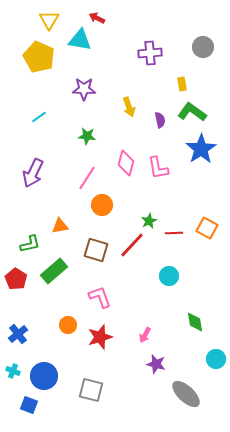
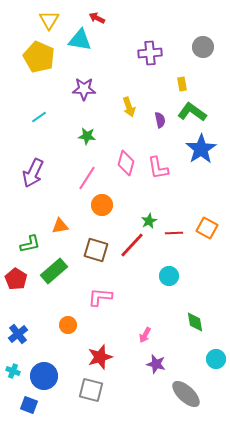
pink L-shape at (100, 297): rotated 65 degrees counterclockwise
red star at (100, 337): moved 20 px down
